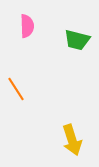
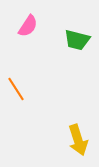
pink semicircle: moved 1 px right; rotated 35 degrees clockwise
yellow arrow: moved 6 px right
